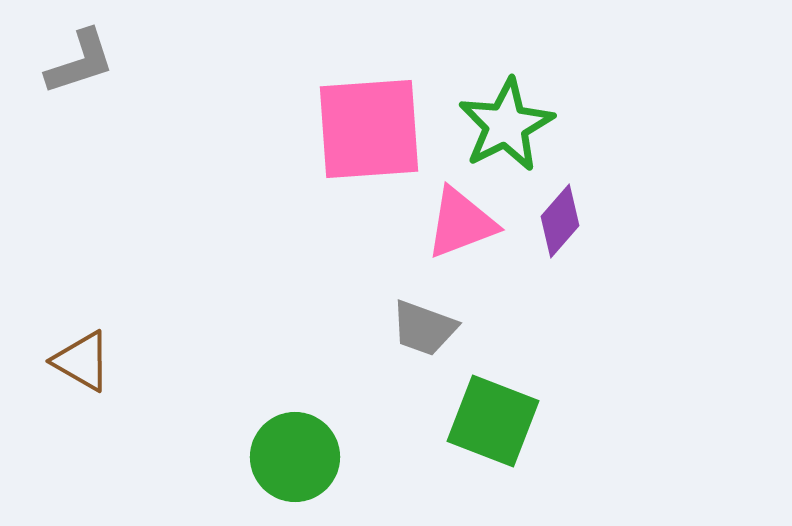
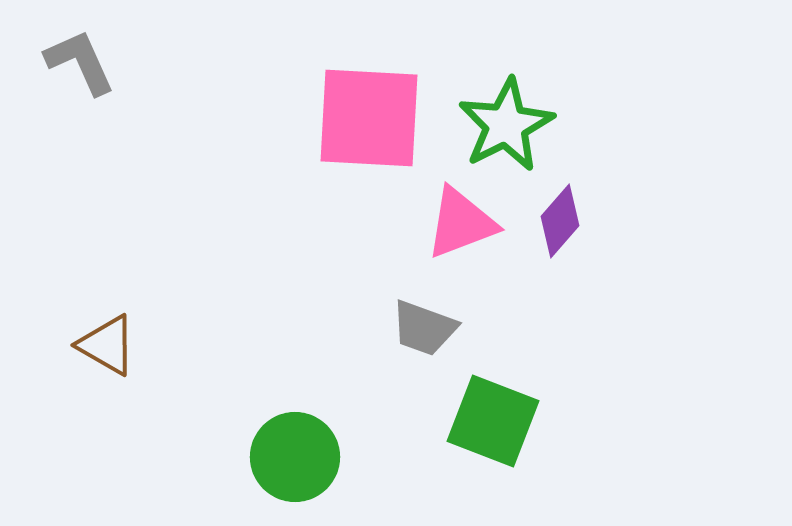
gray L-shape: rotated 96 degrees counterclockwise
pink square: moved 11 px up; rotated 7 degrees clockwise
brown triangle: moved 25 px right, 16 px up
